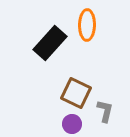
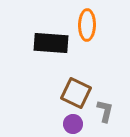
black rectangle: moved 1 px right; rotated 52 degrees clockwise
purple circle: moved 1 px right
